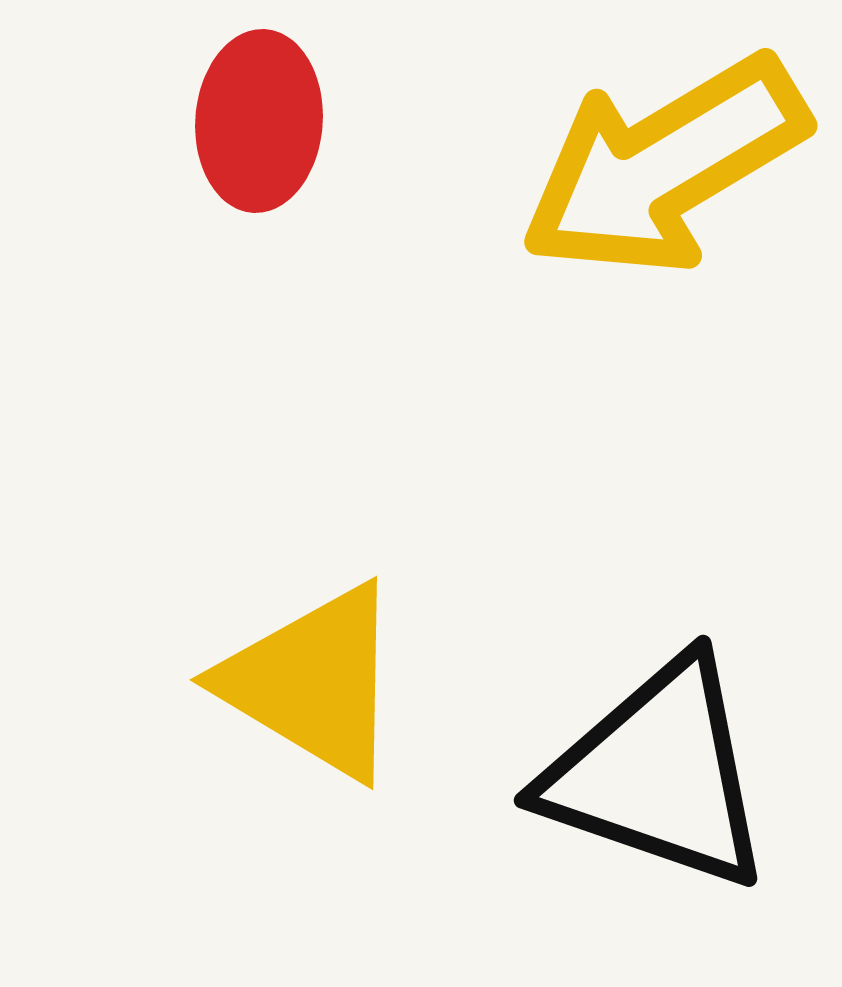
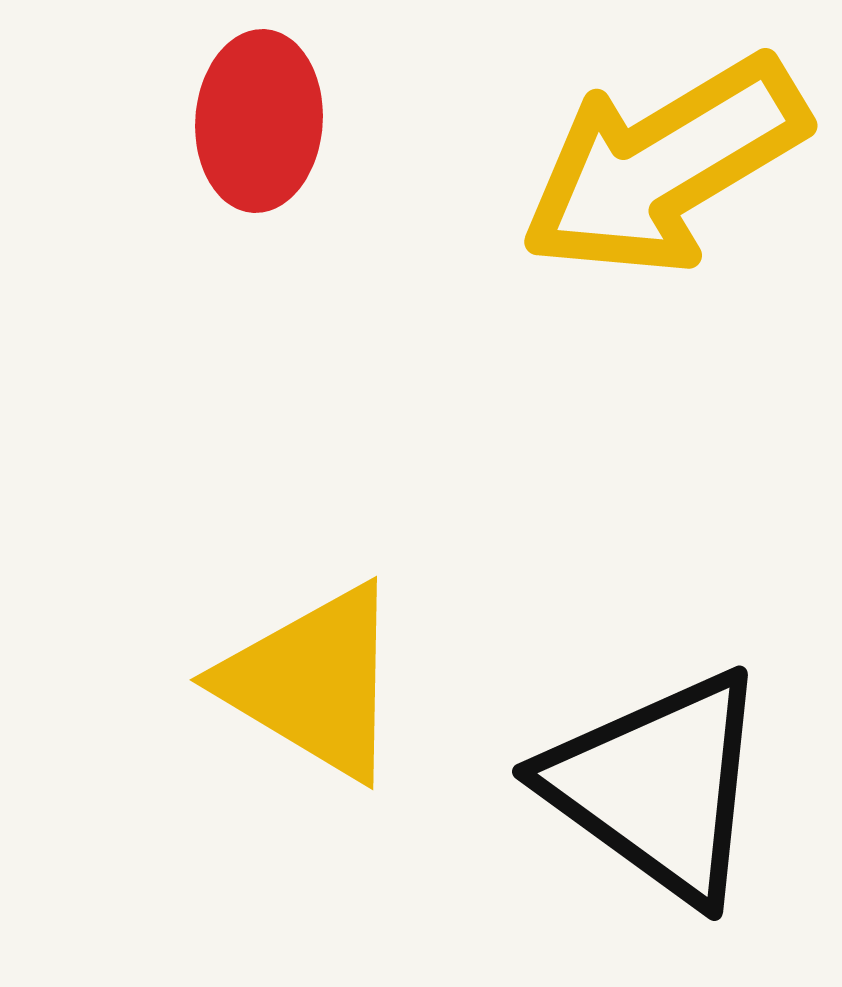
black triangle: moved 12 px down; rotated 17 degrees clockwise
